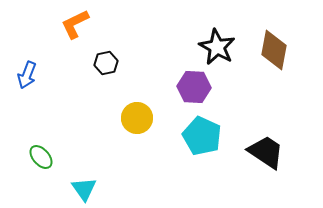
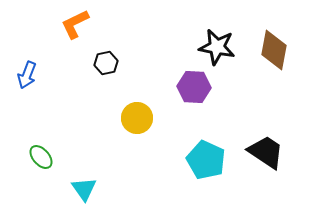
black star: rotated 18 degrees counterclockwise
cyan pentagon: moved 4 px right, 24 px down
